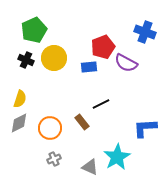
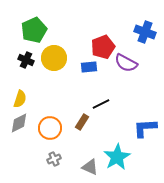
brown rectangle: rotated 70 degrees clockwise
